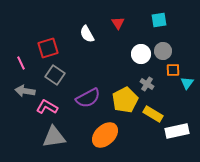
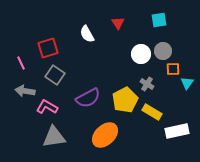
orange square: moved 1 px up
yellow rectangle: moved 1 px left, 2 px up
